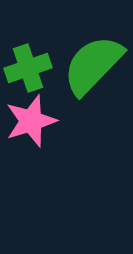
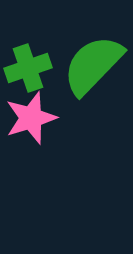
pink star: moved 3 px up
